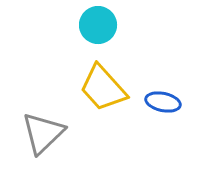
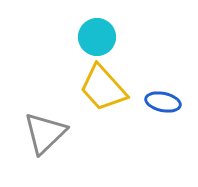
cyan circle: moved 1 px left, 12 px down
gray triangle: moved 2 px right
